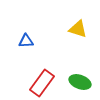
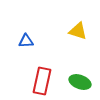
yellow triangle: moved 2 px down
red rectangle: moved 2 px up; rotated 24 degrees counterclockwise
